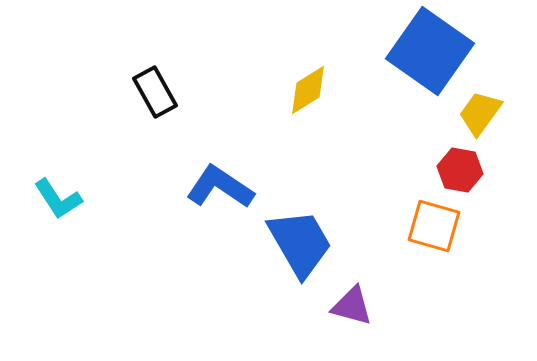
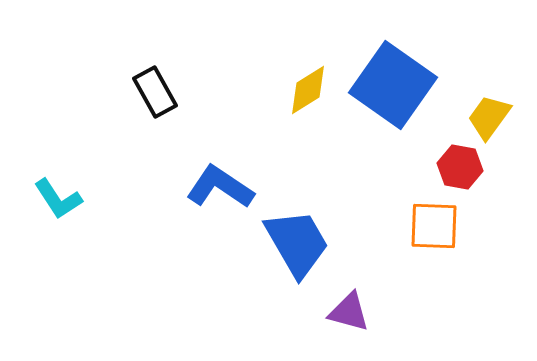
blue square: moved 37 px left, 34 px down
yellow trapezoid: moved 9 px right, 4 px down
red hexagon: moved 3 px up
orange square: rotated 14 degrees counterclockwise
blue trapezoid: moved 3 px left
purple triangle: moved 3 px left, 6 px down
